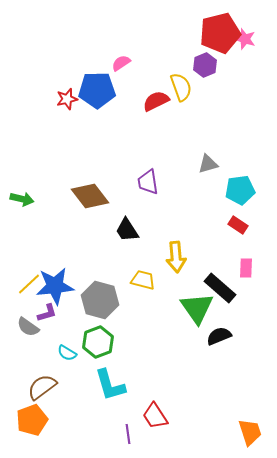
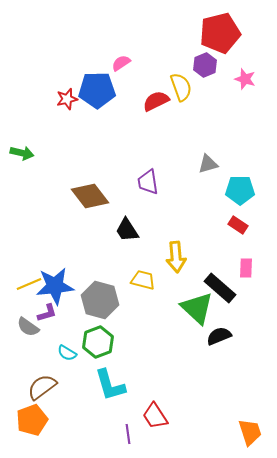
pink star: moved 40 px down
cyan pentagon: rotated 8 degrees clockwise
green arrow: moved 46 px up
yellow line: rotated 20 degrees clockwise
green triangle: rotated 12 degrees counterclockwise
